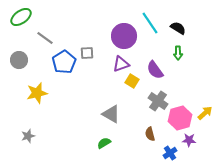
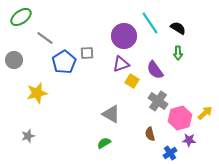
gray circle: moved 5 px left
